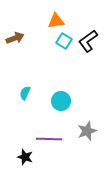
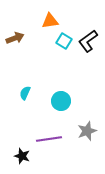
orange triangle: moved 6 px left
purple line: rotated 10 degrees counterclockwise
black star: moved 3 px left, 1 px up
